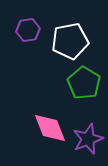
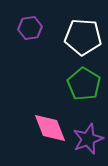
purple hexagon: moved 2 px right, 2 px up
white pentagon: moved 13 px right, 4 px up; rotated 15 degrees clockwise
green pentagon: moved 1 px down
